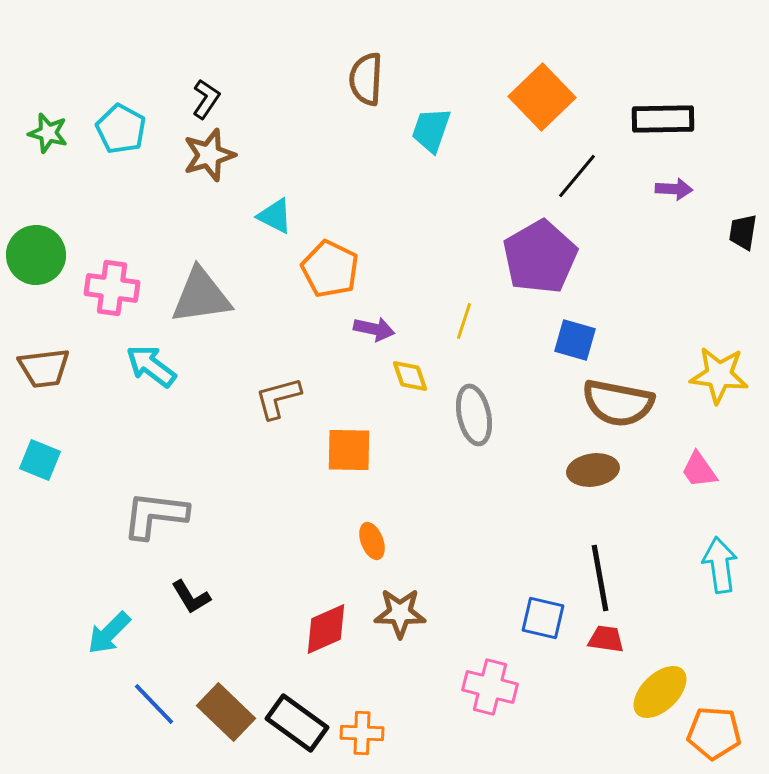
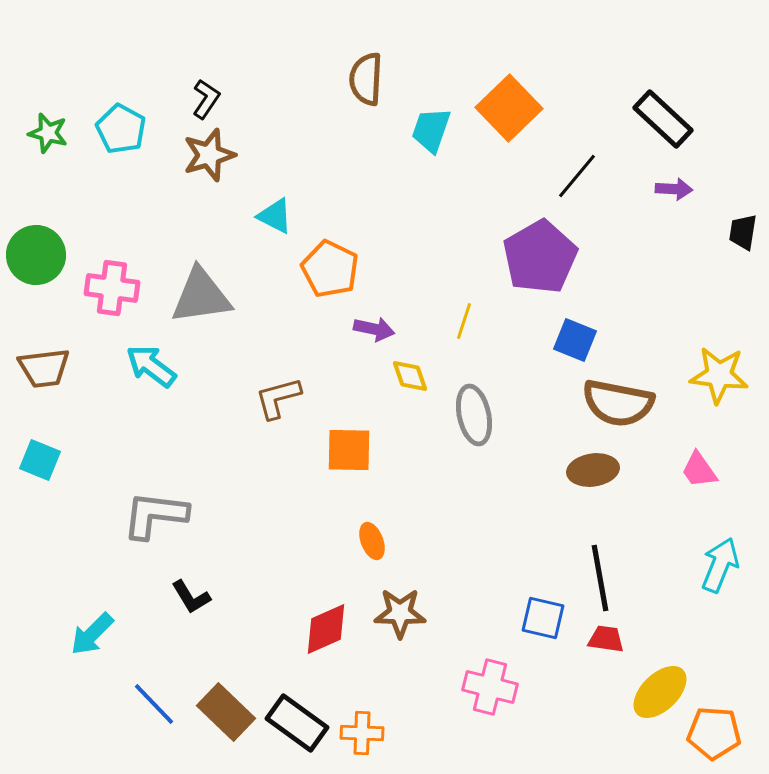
orange square at (542, 97): moved 33 px left, 11 px down
black rectangle at (663, 119): rotated 44 degrees clockwise
blue square at (575, 340): rotated 6 degrees clockwise
cyan arrow at (720, 565): rotated 30 degrees clockwise
cyan arrow at (109, 633): moved 17 px left, 1 px down
